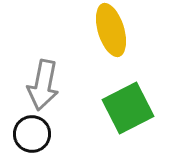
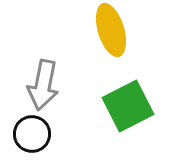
green square: moved 2 px up
